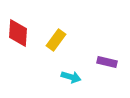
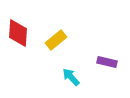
yellow rectangle: rotated 15 degrees clockwise
cyan arrow: rotated 150 degrees counterclockwise
